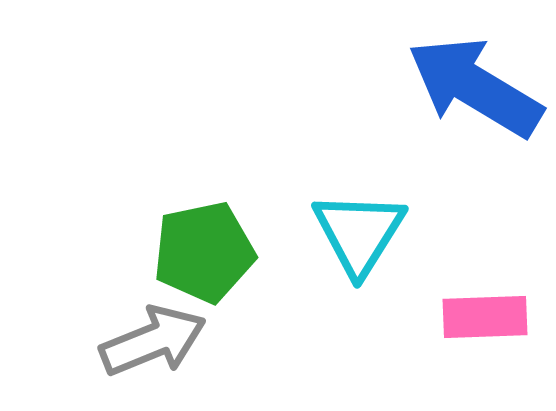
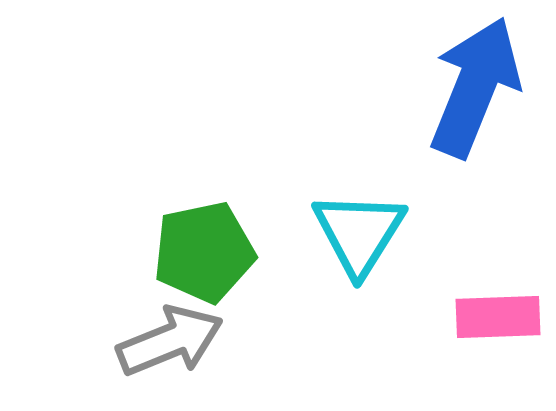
blue arrow: rotated 81 degrees clockwise
pink rectangle: moved 13 px right
gray arrow: moved 17 px right
